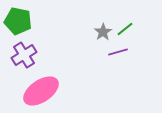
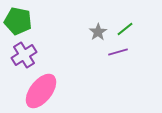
gray star: moved 5 px left
pink ellipse: rotated 18 degrees counterclockwise
